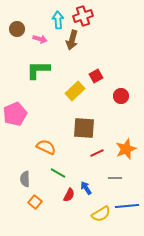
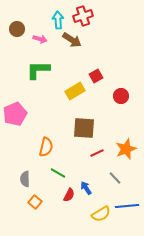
brown arrow: rotated 72 degrees counterclockwise
yellow rectangle: rotated 12 degrees clockwise
orange semicircle: rotated 78 degrees clockwise
gray line: rotated 48 degrees clockwise
